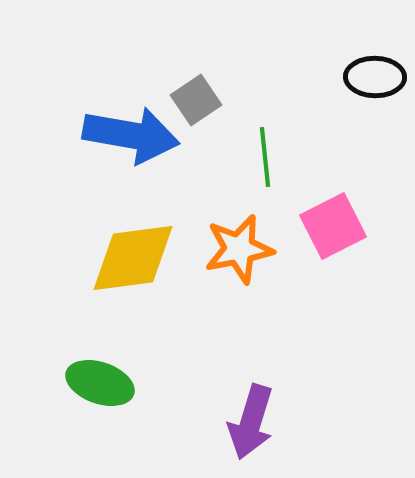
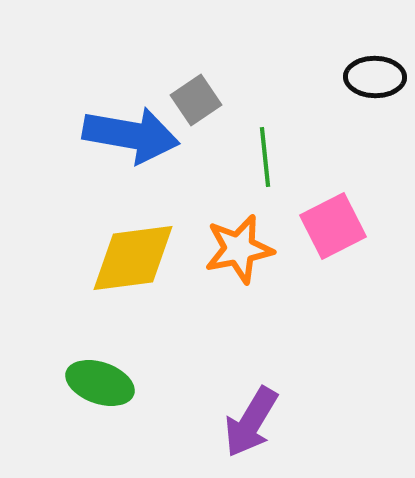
purple arrow: rotated 14 degrees clockwise
